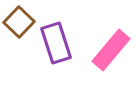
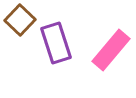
brown square: moved 1 px right, 2 px up
